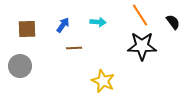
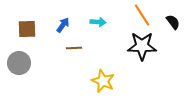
orange line: moved 2 px right
gray circle: moved 1 px left, 3 px up
